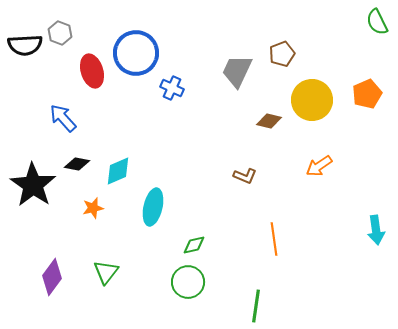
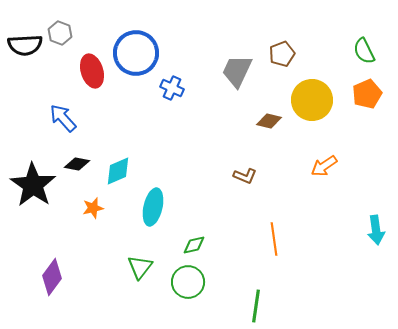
green semicircle: moved 13 px left, 29 px down
orange arrow: moved 5 px right
green triangle: moved 34 px right, 5 px up
